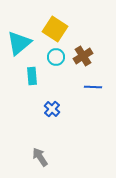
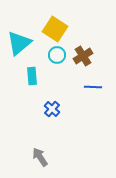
cyan circle: moved 1 px right, 2 px up
